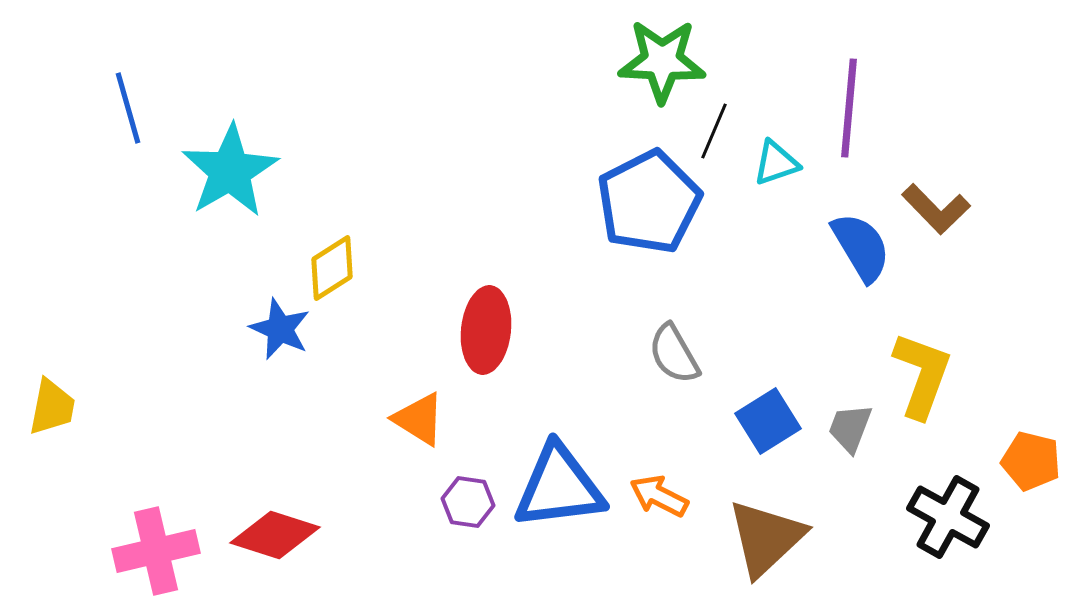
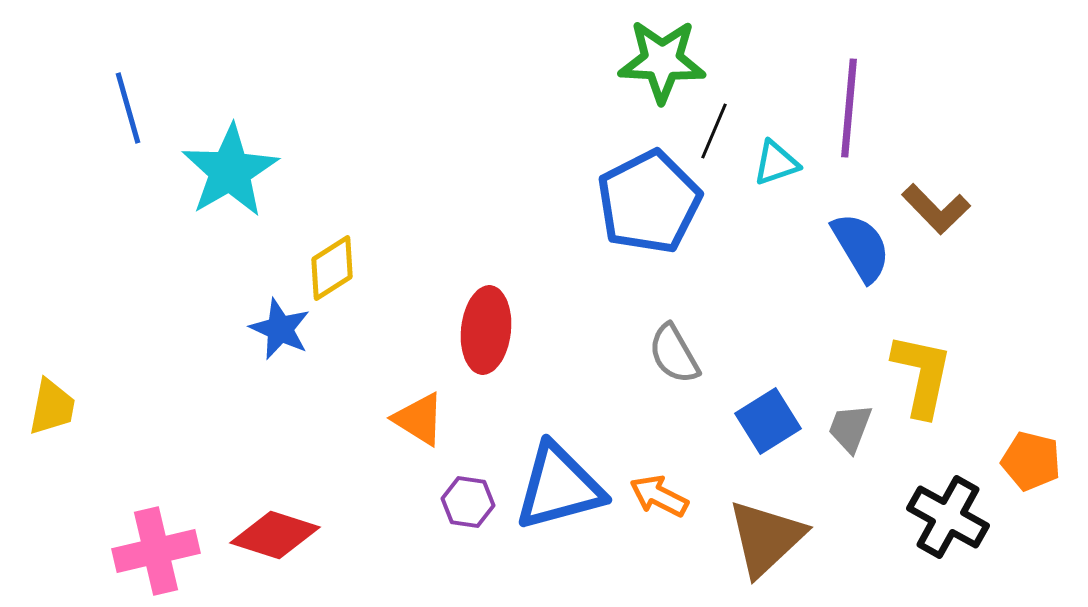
yellow L-shape: rotated 8 degrees counterclockwise
blue triangle: rotated 8 degrees counterclockwise
